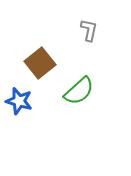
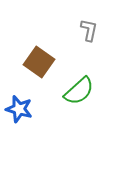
brown square: moved 1 px left, 1 px up; rotated 16 degrees counterclockwise
blue star: moved 8 px down
